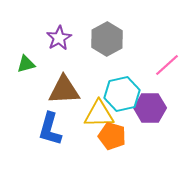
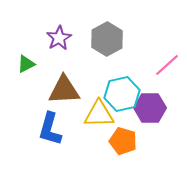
green triangle: rotated 12 degrees counterclockwise
orange pentagon: moved 11 px right, 5 px down
